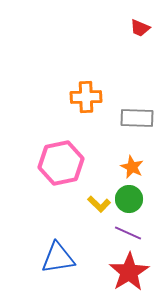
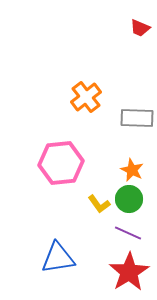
orange cross: rotated 36 degrees counterclockwise
pink hexagon: rotated 6 degrees clockwise
orange star: moved 3 px down
yellow L-shape: rotated 10 degrees clockwise
